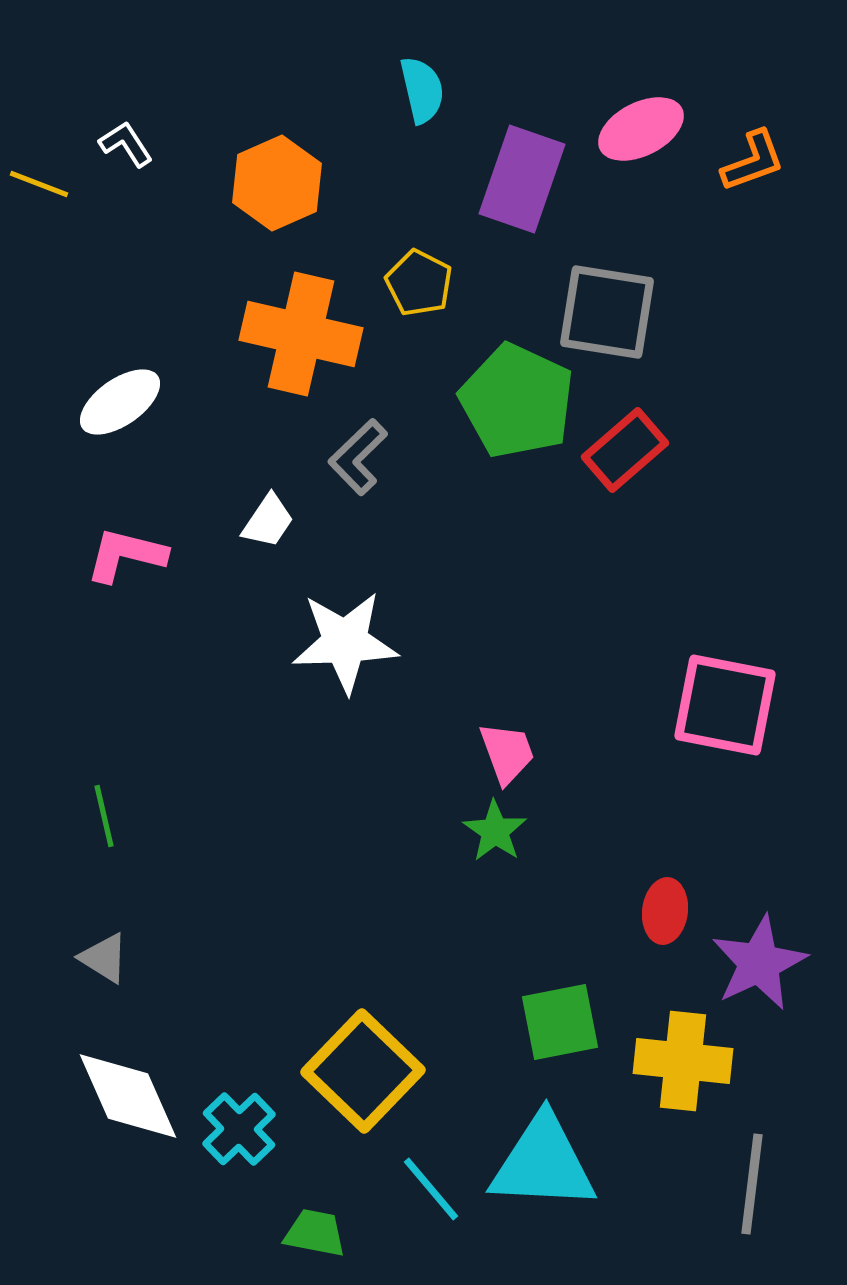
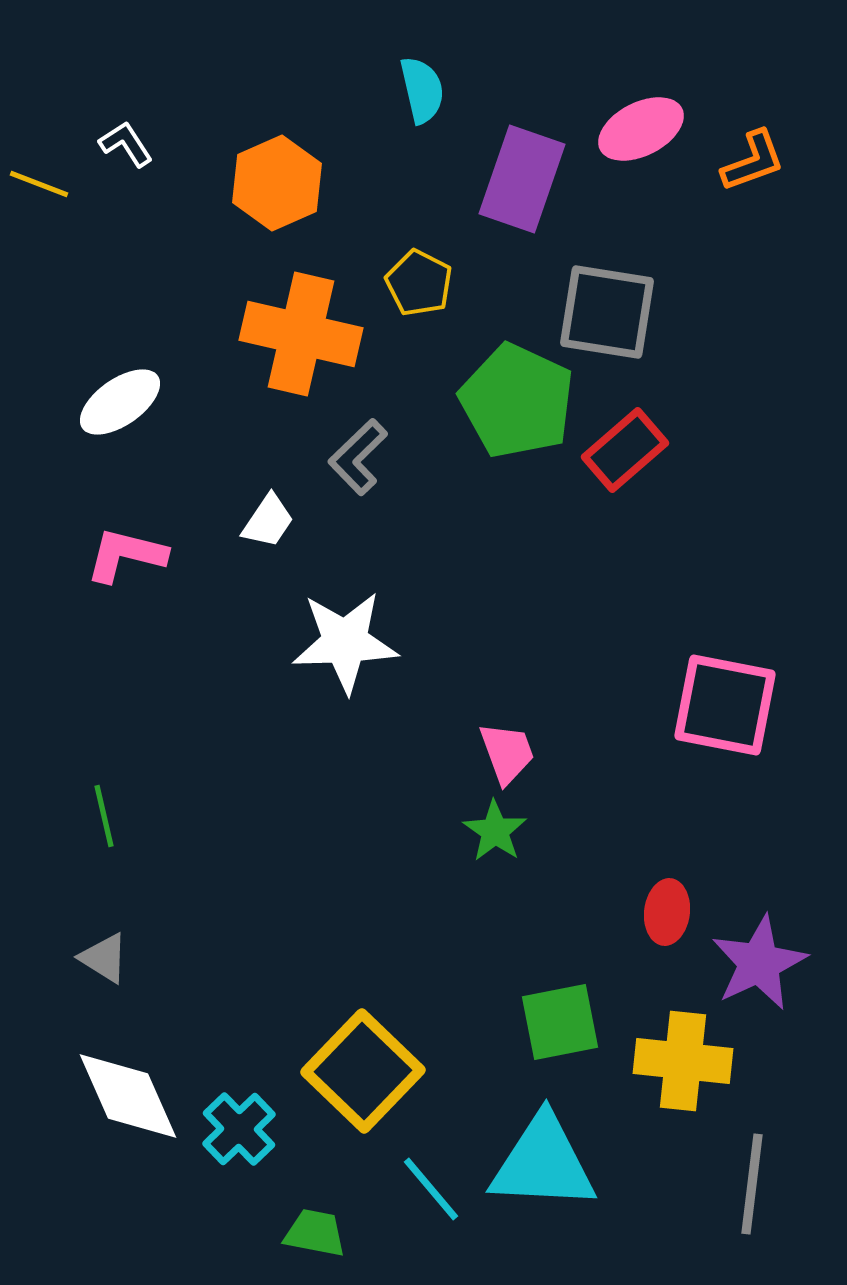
red ellipse: moved 2 px right, 1 px down
